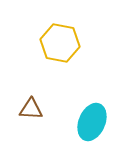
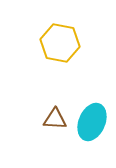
brown triangle: moved 24 px right, 10 px down
